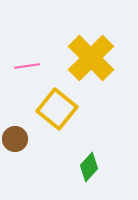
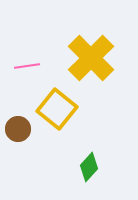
brown circle: moved 3 px right, 10 px up
